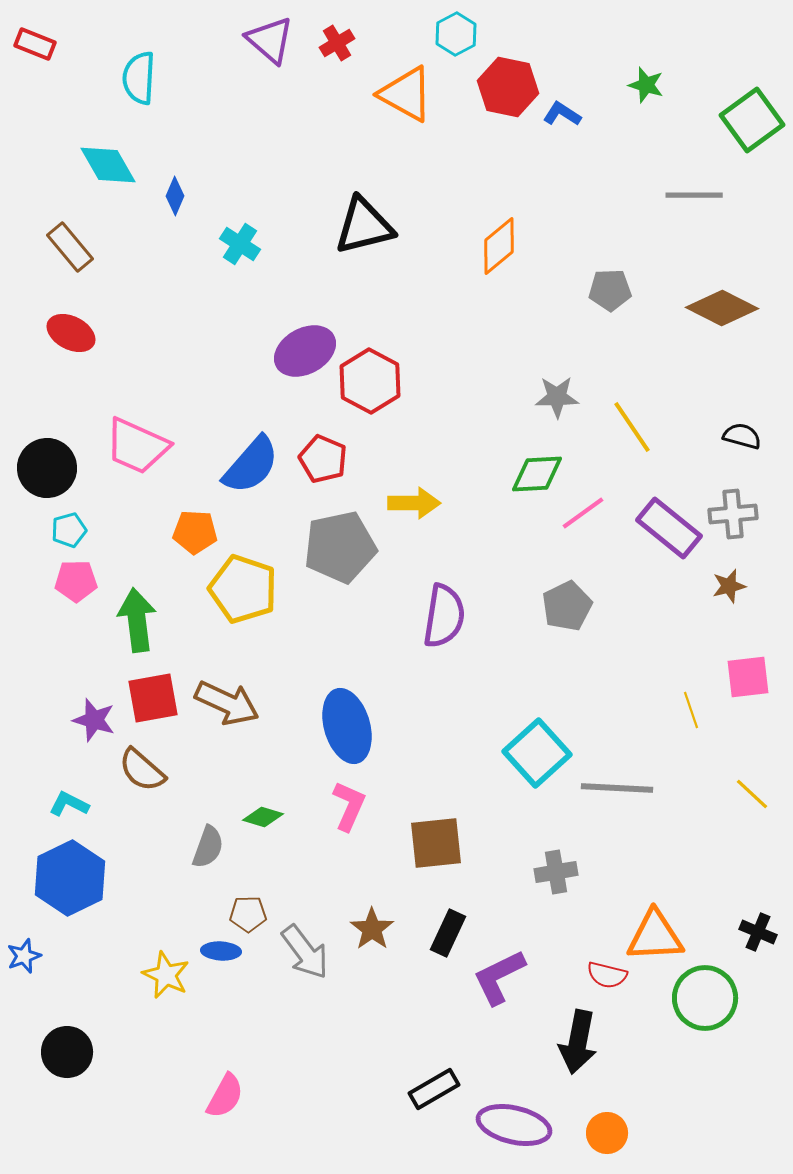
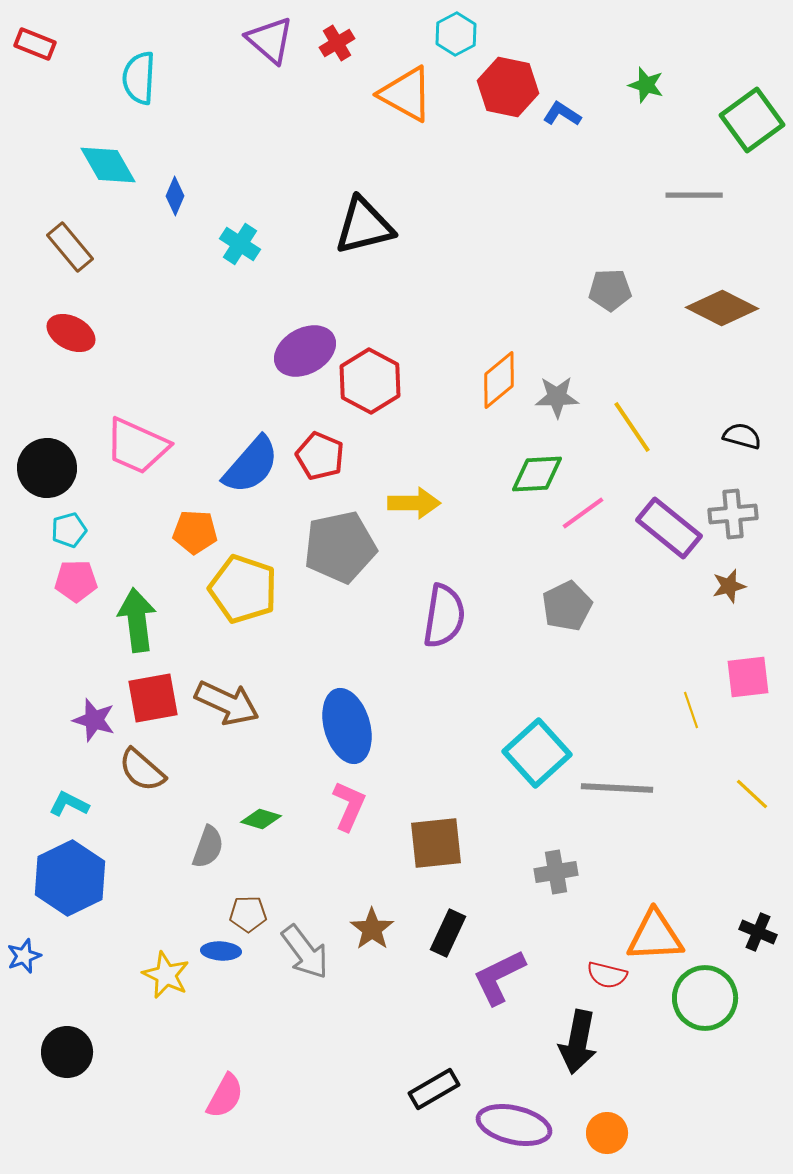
orange diamond at (499, 246): moved 134 px down
red pentagon at (323, 459): moved 3 px left, 3 px up
green diamond at (263, 817): moved 2 px left, 2 px down
